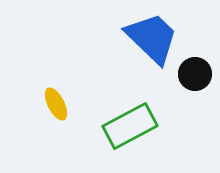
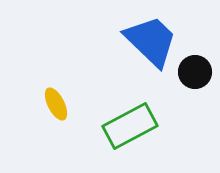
blue trapezoid: moved 1 px left, 3 px down
black circle: moved 2 px up
